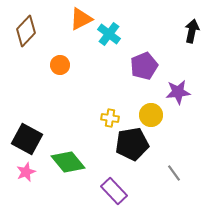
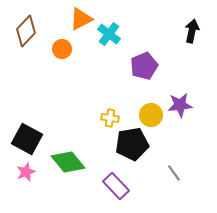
orange circle: moved 2 px right, 16 px up
purple star: moved 2 px right, 13 px down
purple rectangle: moved 2 px right, 5 px up
